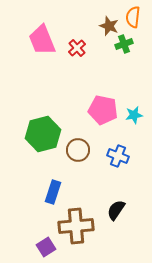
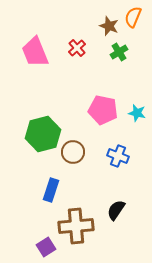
orange semicircle: rotated 15 degrees clockwise
pink trapezoid: moved 7 px left, 12 px down
green cross: moved 5 px left, 8 px down; rotated 12 degrees counterclockwise
cyan star: moved 3 px right, 2 px up; rotated 24 degrees clockwise
brown circle: moved 5 px left, 2 px down
blue rectangle: moved 2 px left, 2 px up
